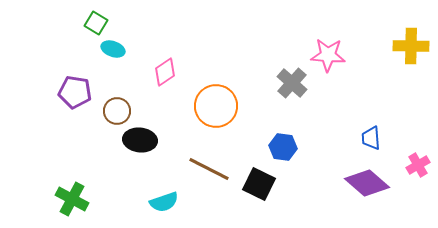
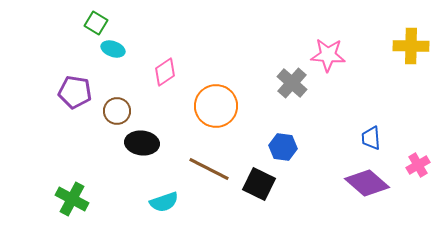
black ellipse: moved 2 px right, 3 px down
